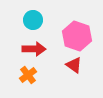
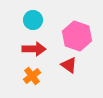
red triangle: moved 5 px left
orange cross: moved 4 px right, 1 px down
